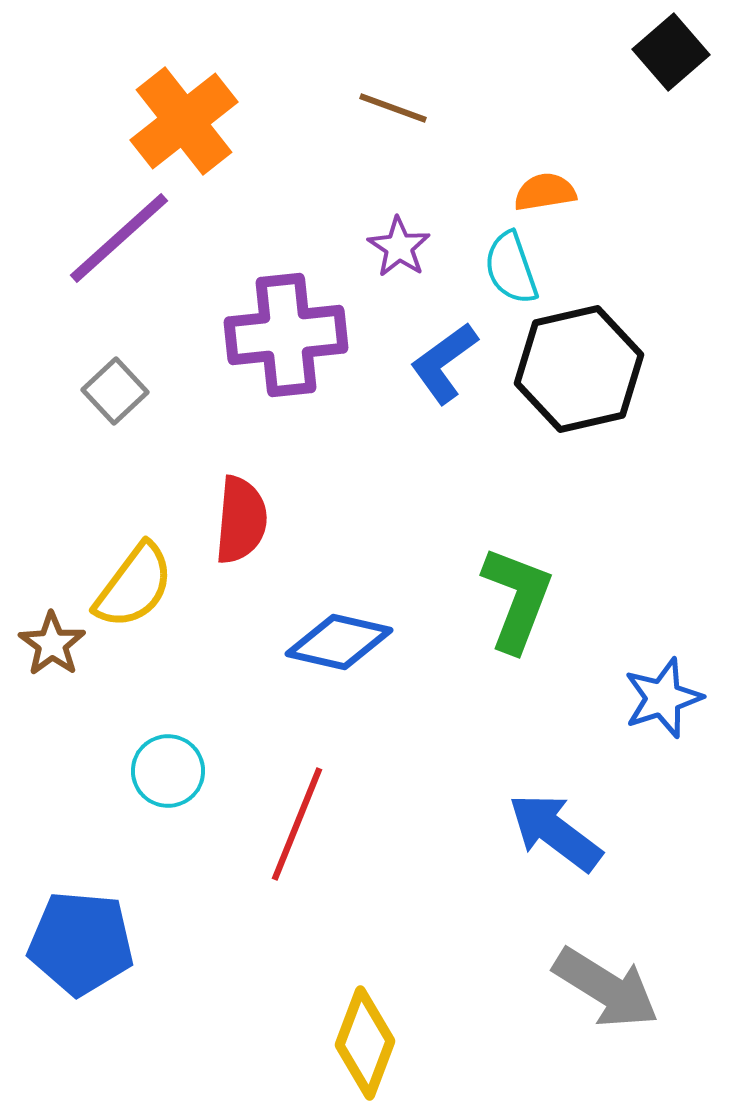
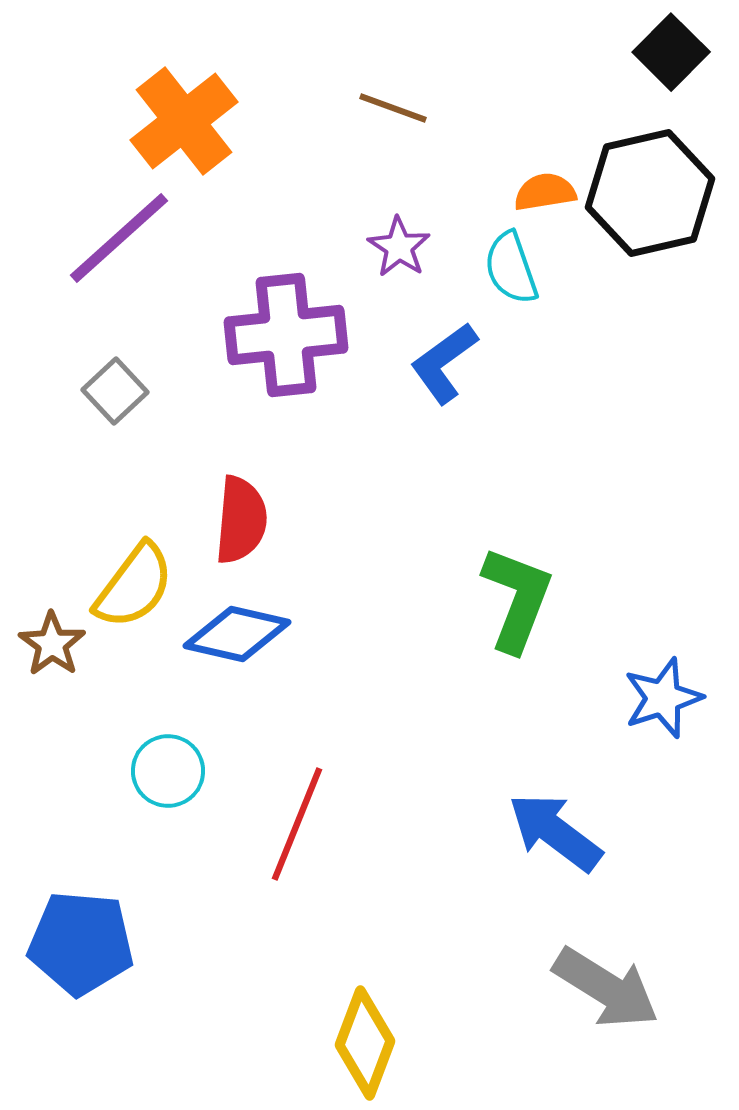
black square: rotated 4 degrees counterclockwise
black hexagon: moved 71 px right, 176 px up
blue diamond: moved 102 px left, 8 px up
